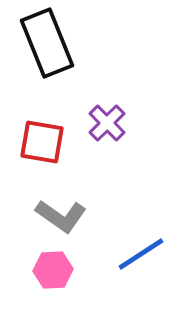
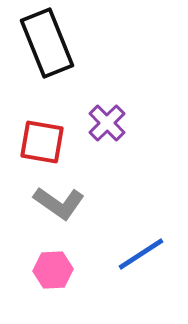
gray L-shape: moved 2 px left, 13 px up
